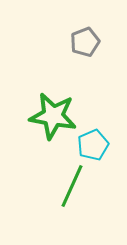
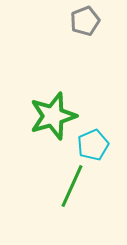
gray pentagon: moved 21 px up
green star: rotated 27 degrees counterclockwise
